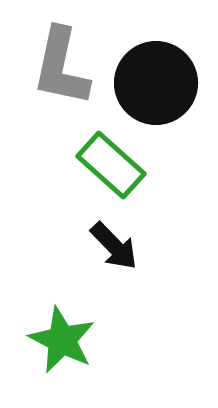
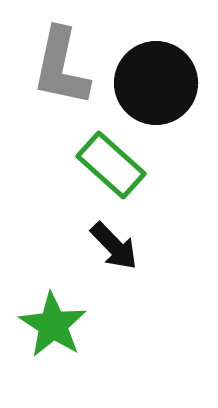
green star: moved 9 px left, 15 px up; rotated 6 degrees clockwise
